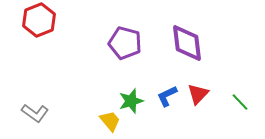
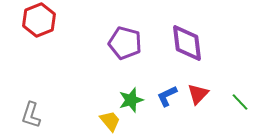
green star: moved 1 px up
gray L-shape: moved 4 px left, 2 px down; rotated 72 degrees clockwise
